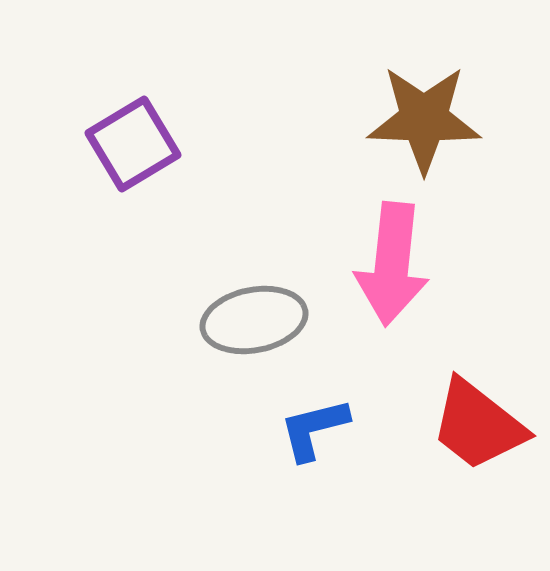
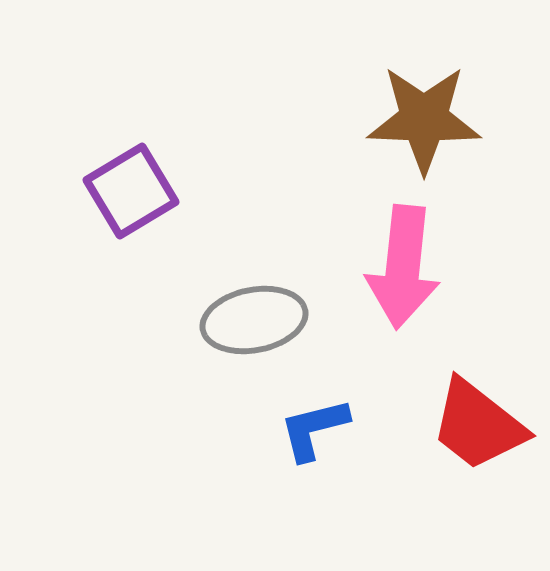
purple square: moved 2 px left, 47 px down
pink arrow: moved 11 px right, 3 px down
